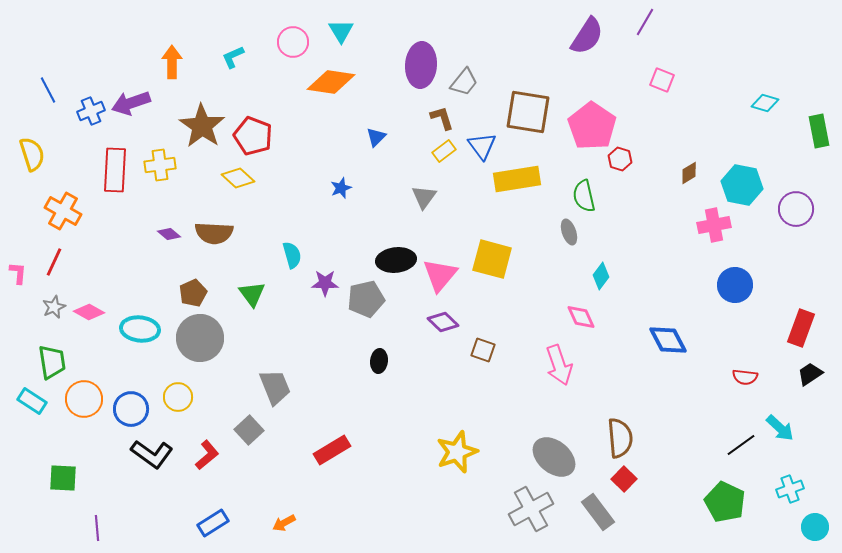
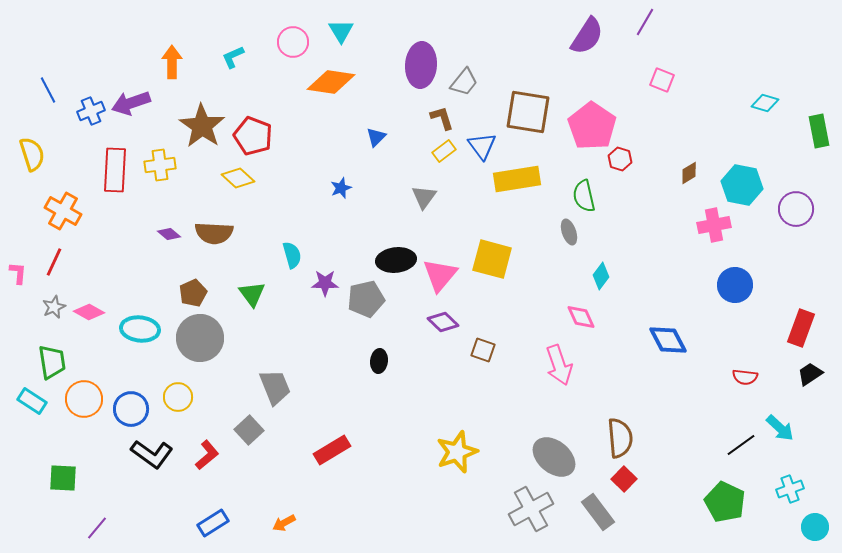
purple line at (97, 528): rotated 45 degrees clockwise
